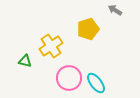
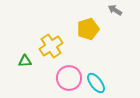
green triangle: rotated 16 degrees counterclockwise
